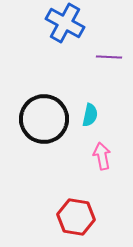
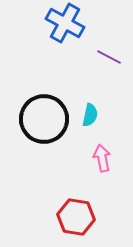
purple line: rotated 25 degrees clockwise
pink arrow: moved 2 px down
